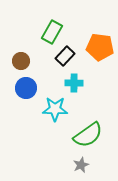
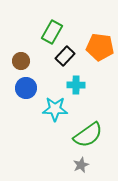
cyan cross: moved 2 px right, 2 px down
